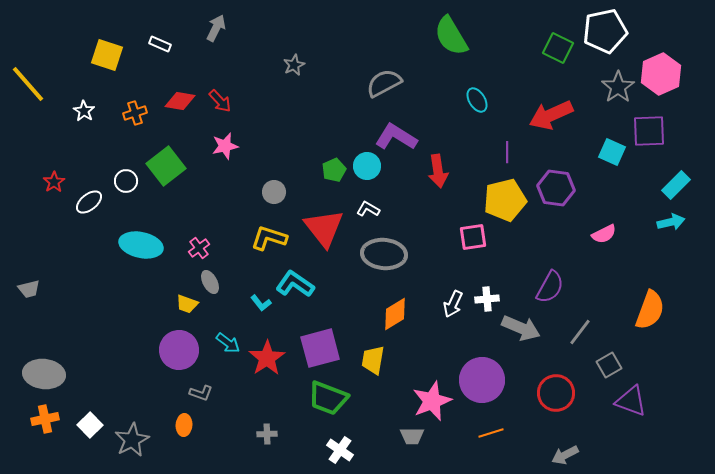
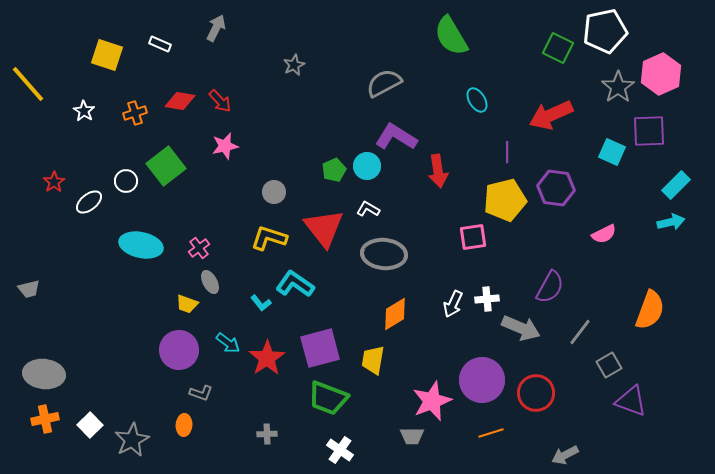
red circle at (556, 393): moved 20 px left
